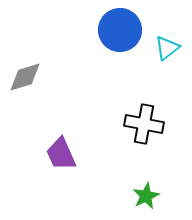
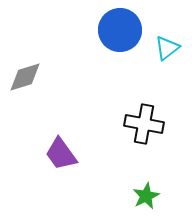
purple trapezoid: rotated 12 degrees counterclockwise
